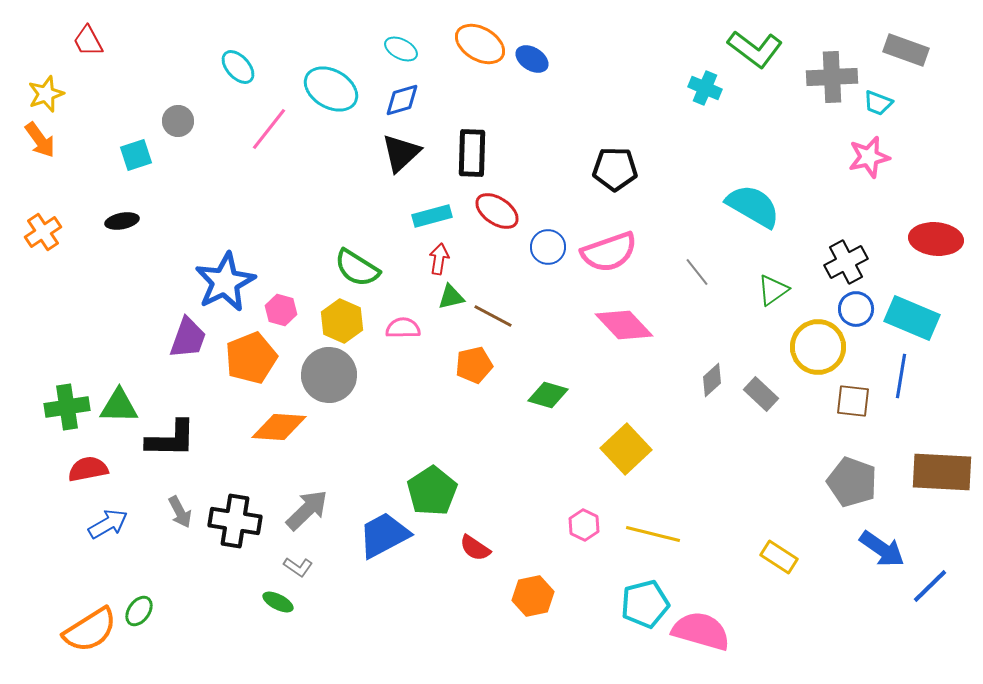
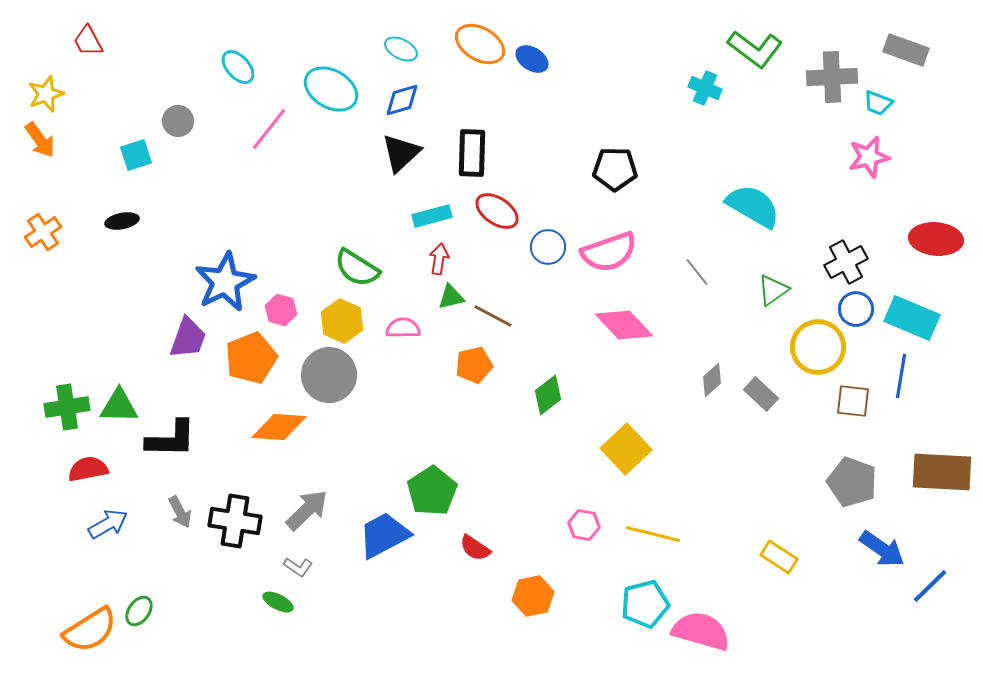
green diamond at (548, 395): rotated 54 degrees counterclockwise
pink hexagon at (584, 525): rotated 16 degrees counterclockwise
